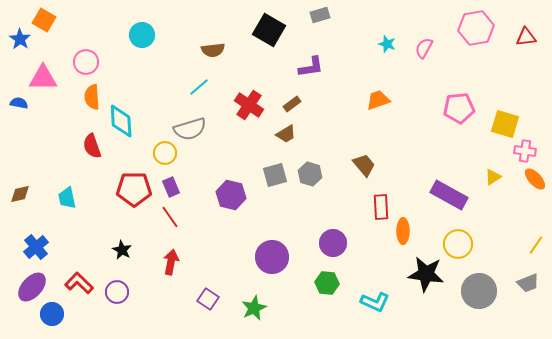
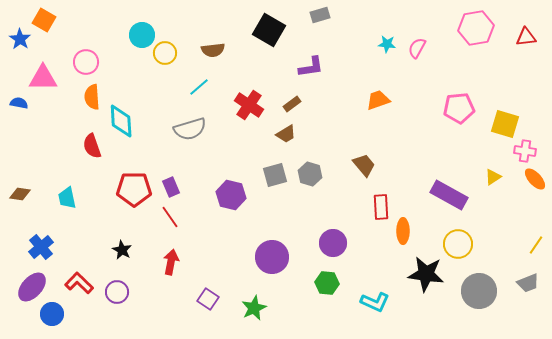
cyan star at (387, 44): rotated 12 degrees counterclockwise
pink semicircle at (424, 48): moved 7 px left
yellow circle at (165, 153): moved 100 px up
brown diamond at (20, 194): rotated 20 degrees clockwise
blue cross at (36, 247): moved 5 px right
